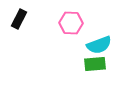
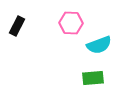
black rectangle: moved 2 px left, 7 px down
green rectangle: moved 2 px left, 14 px down
